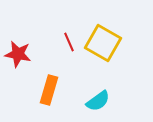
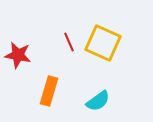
yellow square: rotated 6 degrees counterclockwise
red star: moved 1 px down
orange rectangle: moved 1 px down
